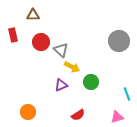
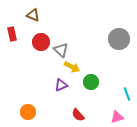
brown triangle: rotated 24 degrees clockwise
red rectangle: moved 1 px left, 1 px up
gray circle: moved 2 px up
red semicircle: rotated 80 degrees clockwise
